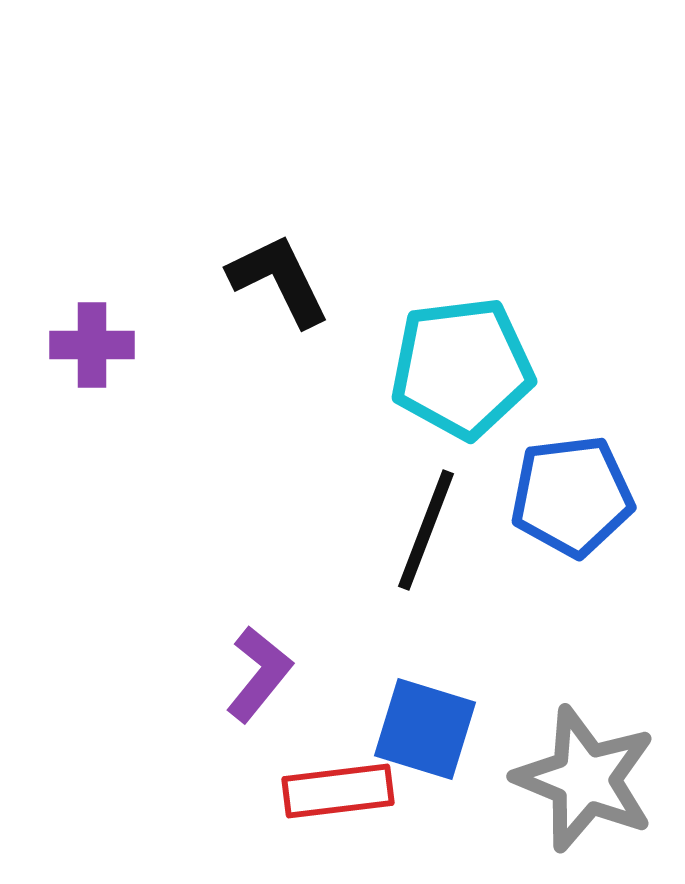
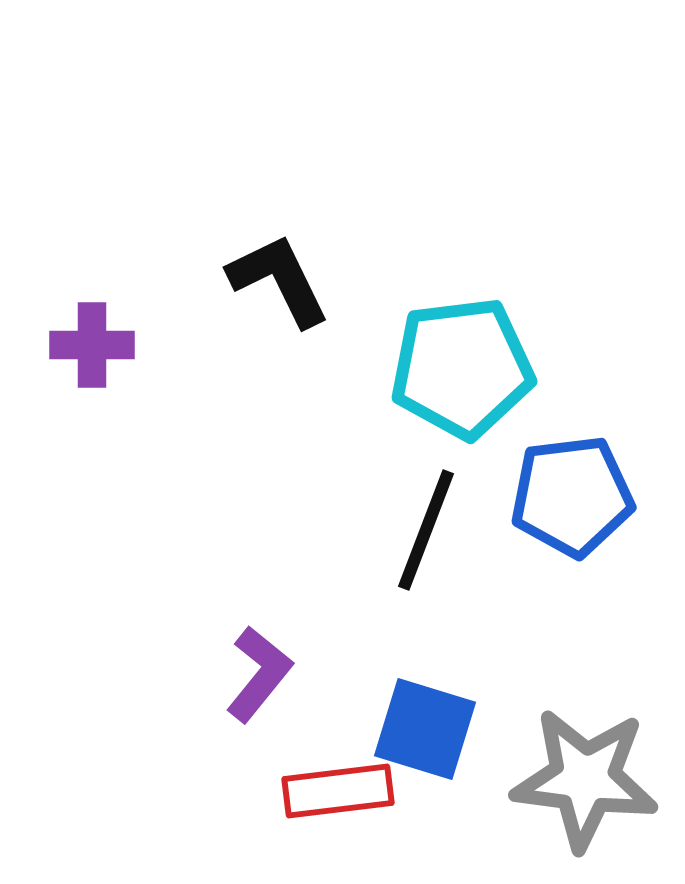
gray star: rotated 15 degrees counterclockwise
